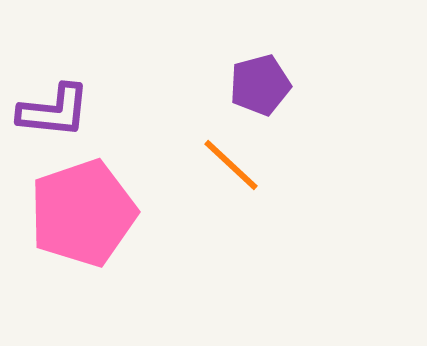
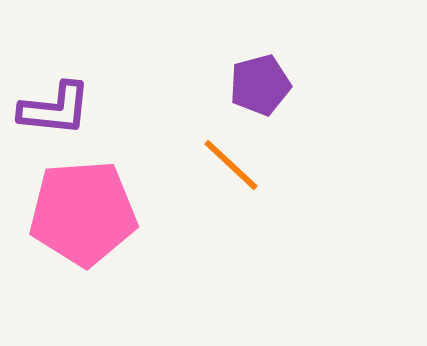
purple L-shape: moved 1 px right, 2 px up
pink pentagon: rotated 15 degrees clockwise
